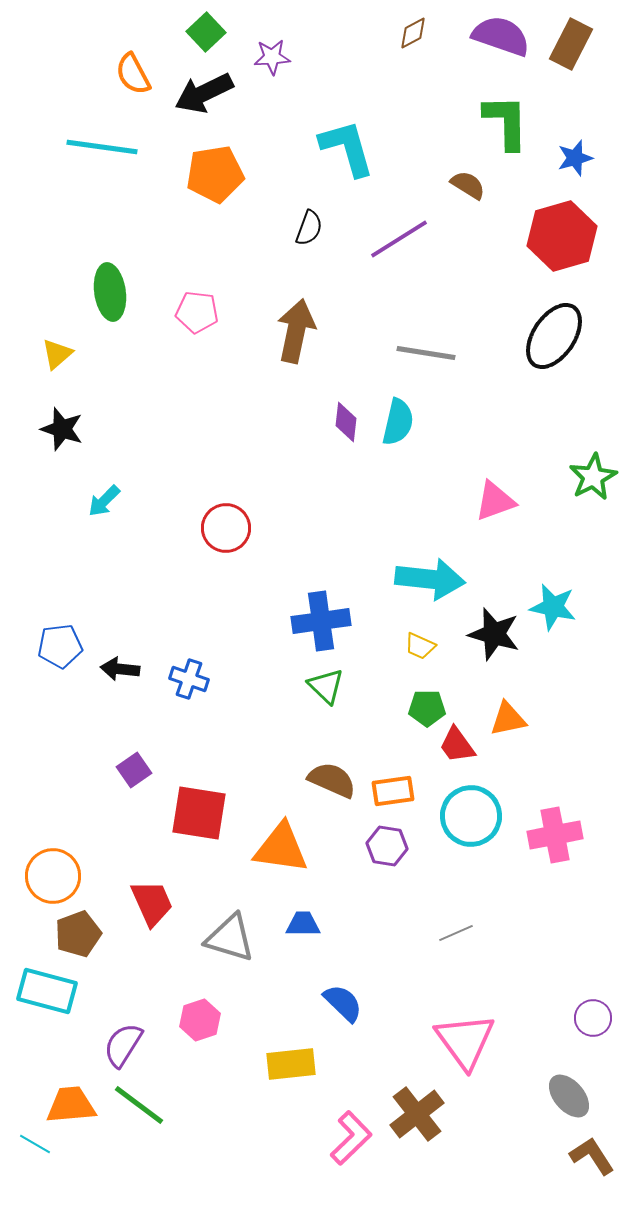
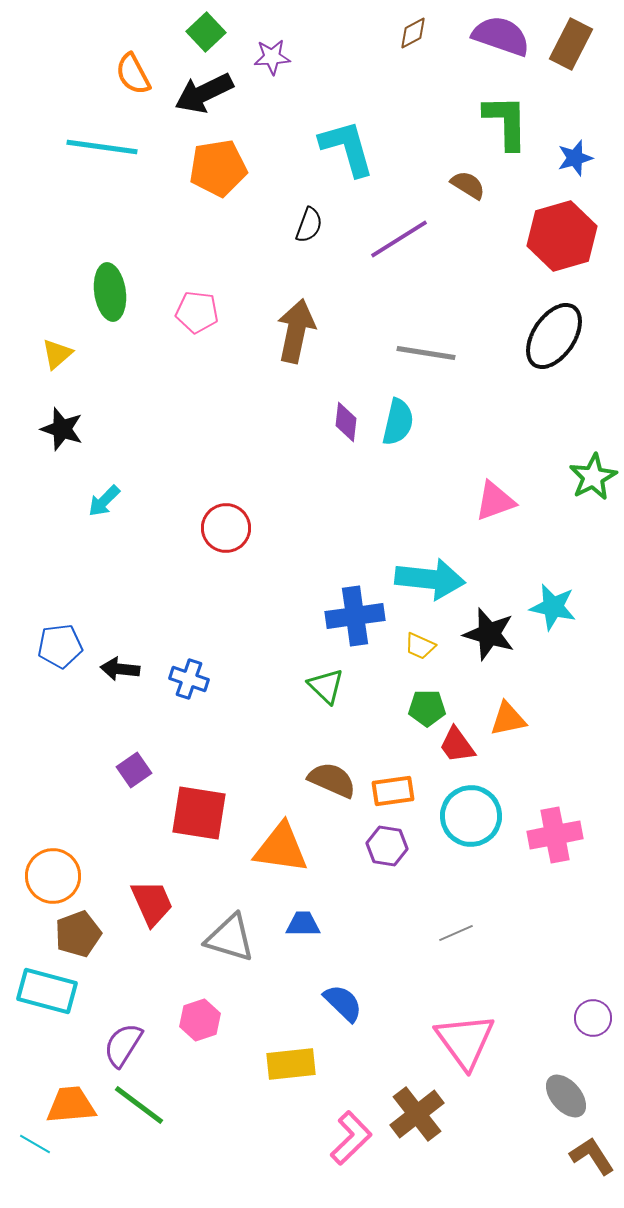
orange pentagon at (215, 174): moved 3 px right, 6 px up
black semicircle at (309, 228): moved 3 px up
blue cross at (321, 621): moved 34 px right, 5 px up
black star at (494, 634): moved 5 px left
gray ellipse at (569, 1096): moved 3 px left
